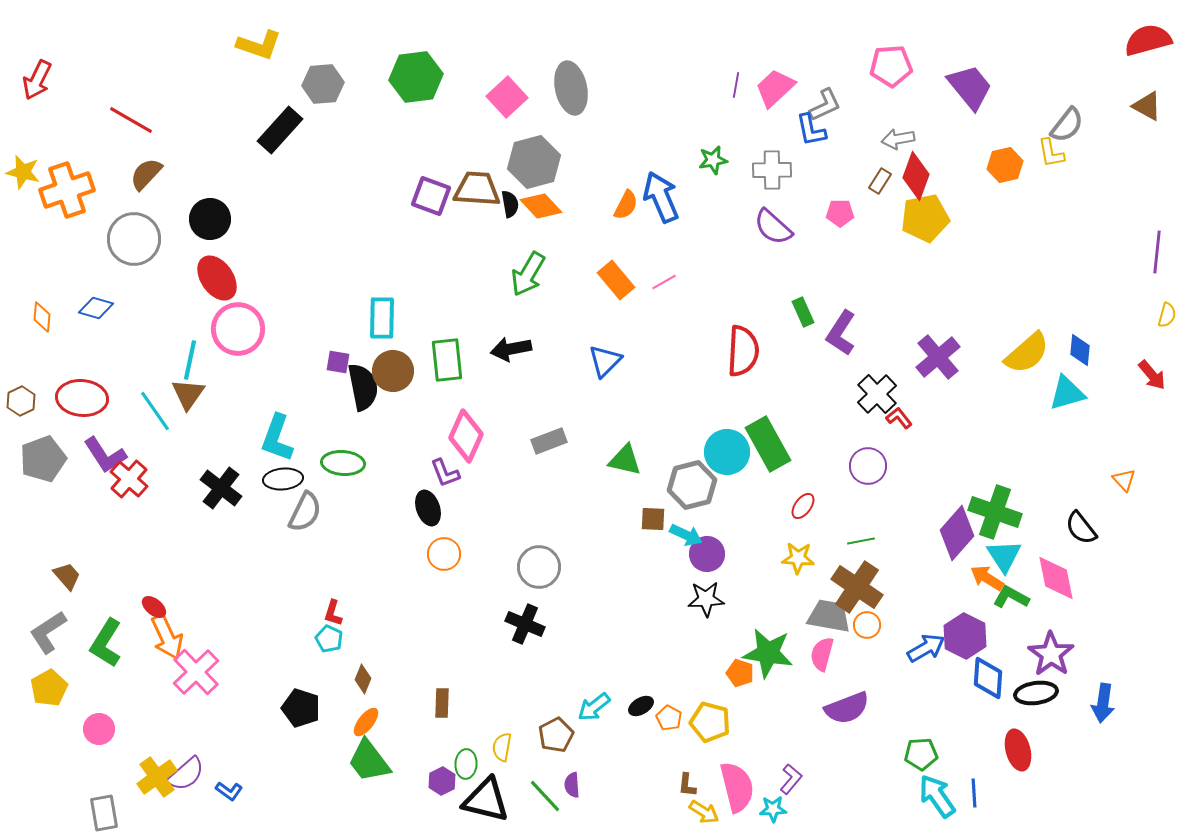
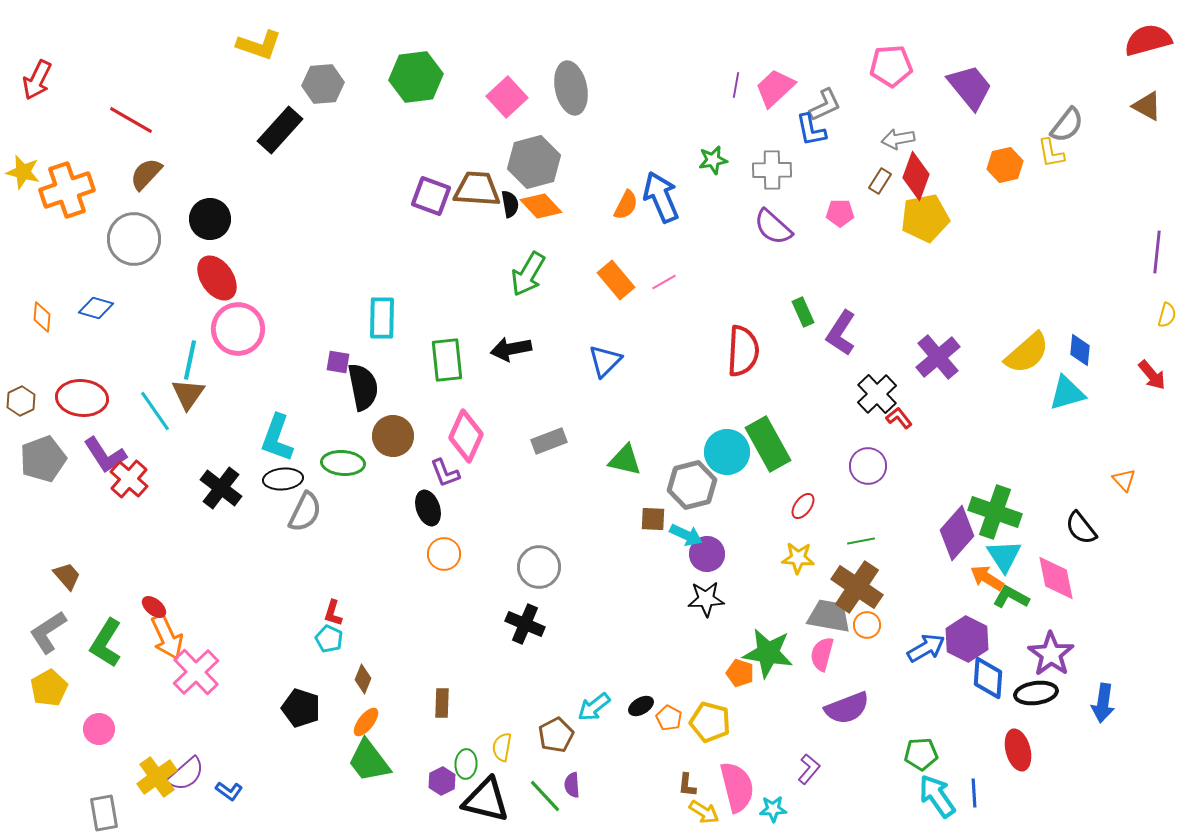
brown circle at (393, 371): moved 65 px down
purple hexagon at (965, 636): moved 2 px right, 3 px down
purple L-shape at (791, 779): moved 18 px right, 10 px up
